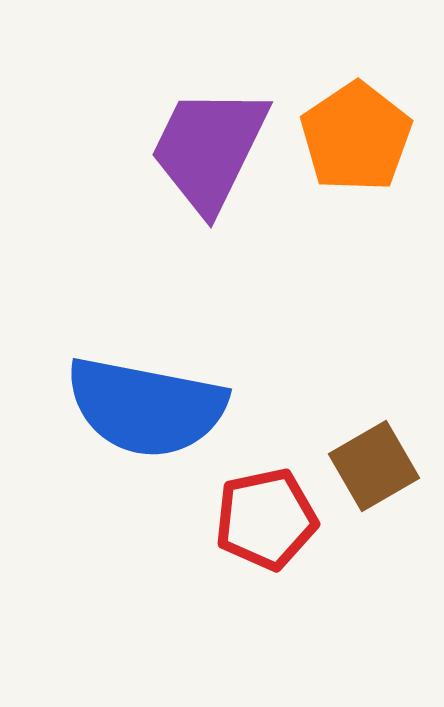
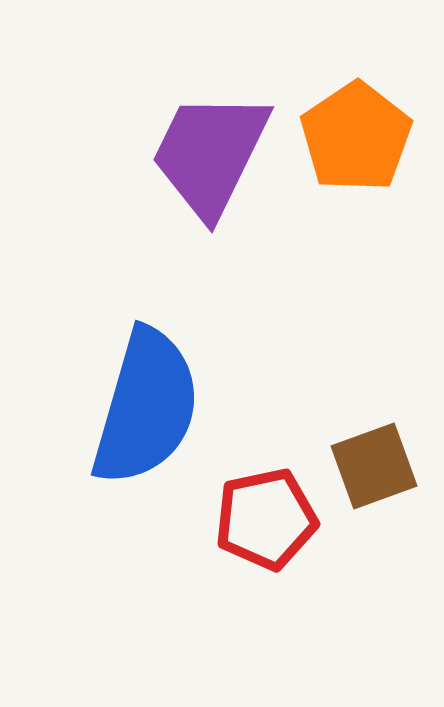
purple trapezoid: moved 1 px right, 5 px down
blue semicircle: rotated 85 degrees counterclockwise
brown square: rotated 10 degrees clockwise
